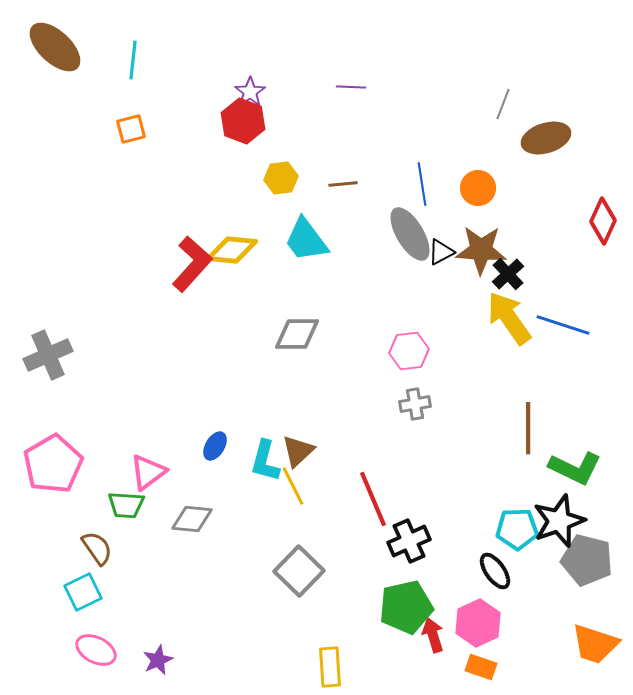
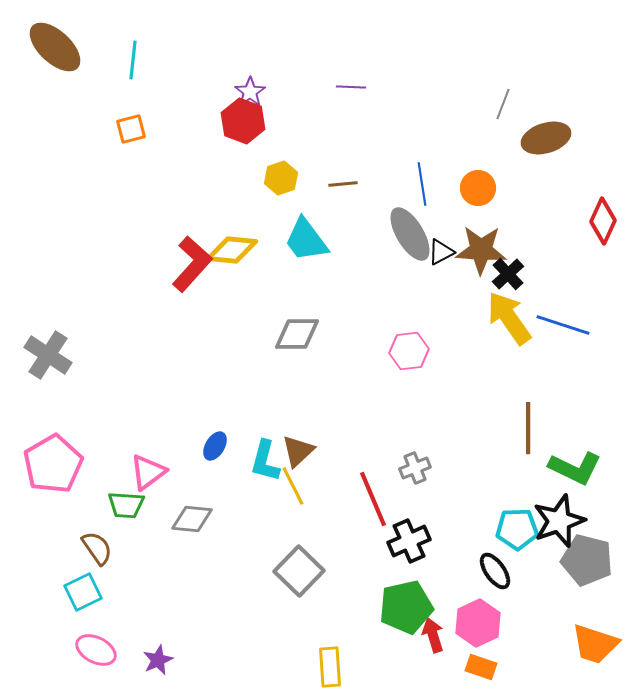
yellow hexagon at (281, 178): rotated 12 degrees counterclockwise
gray cross at (48, 355): rotated 33 degrees counterclockwise
gray cross at (415, 404): moved 64 px down; rotated 12 degrees counterclockwise
